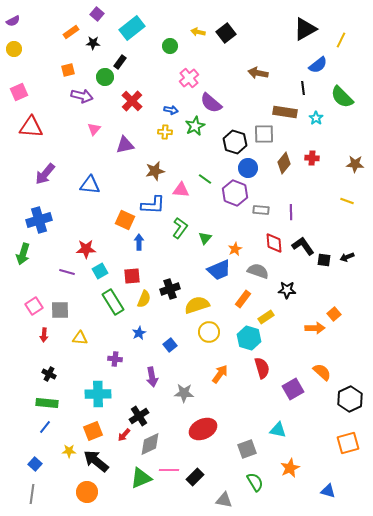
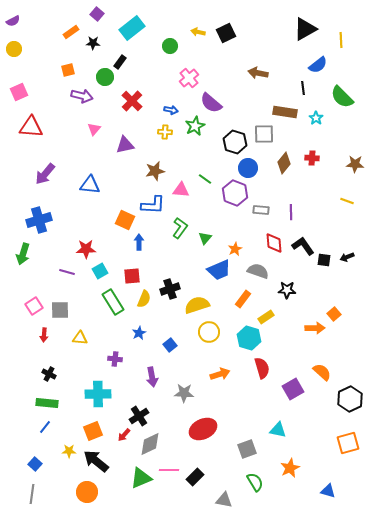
black square at (226, 33): rotated 12 degrees clockwise
yellow line at (341, 40): rotated 28 degrees counterclockwise
orange arrow at (220, 374): rotated 36 degrees clockwise
